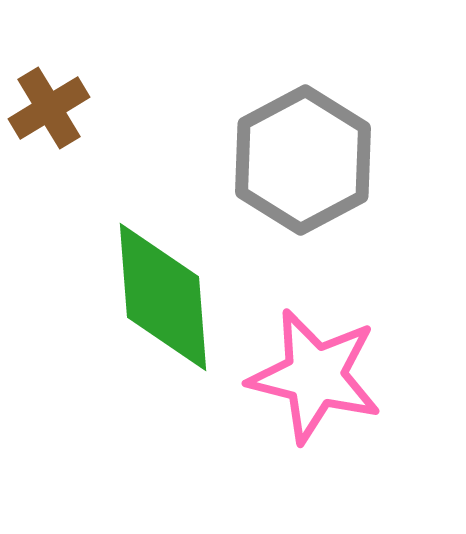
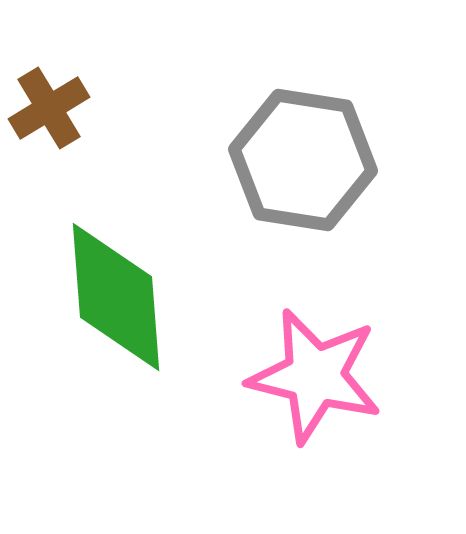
gray hexagon: rotated 23 degrees counterclockwise
green diamond: moved 47 px left
